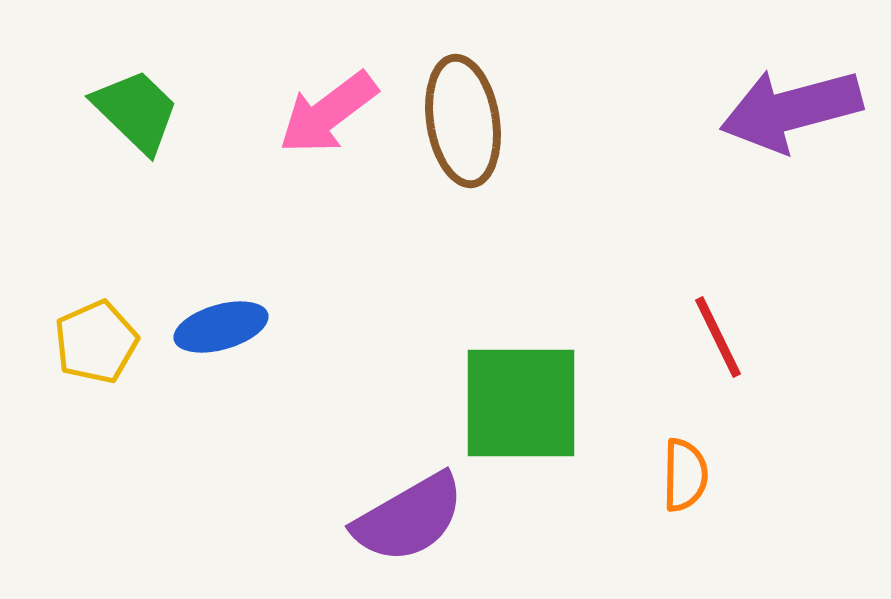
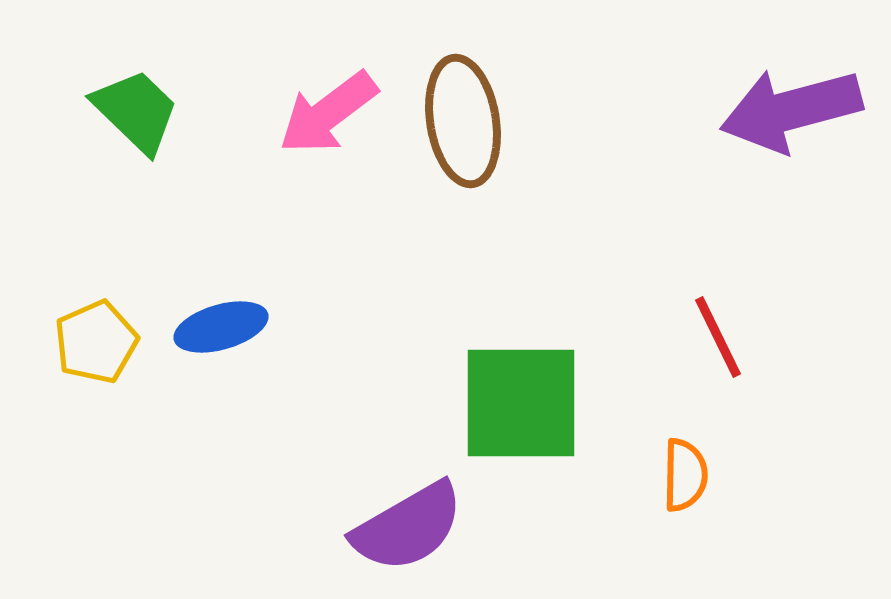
purple semicircle: moved 1 px left, 9 px down
